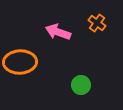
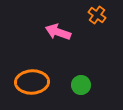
orange cross: moved 8 px up
orange ellipse: moved 12 px right, 20 px down
